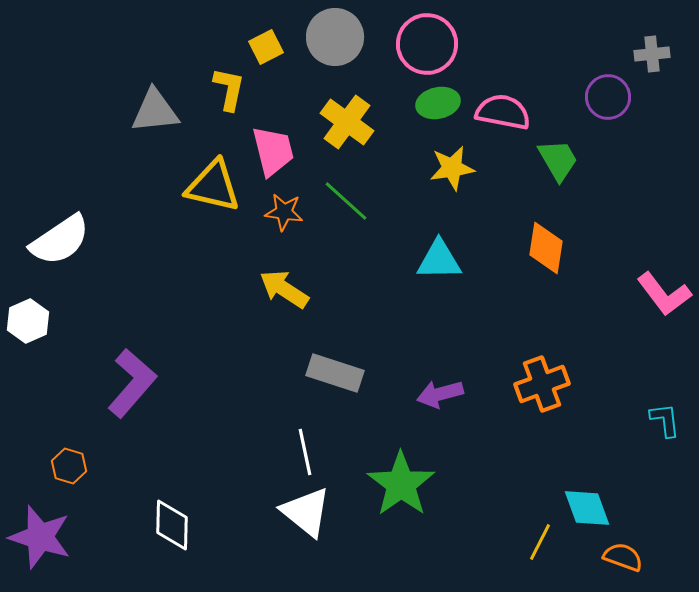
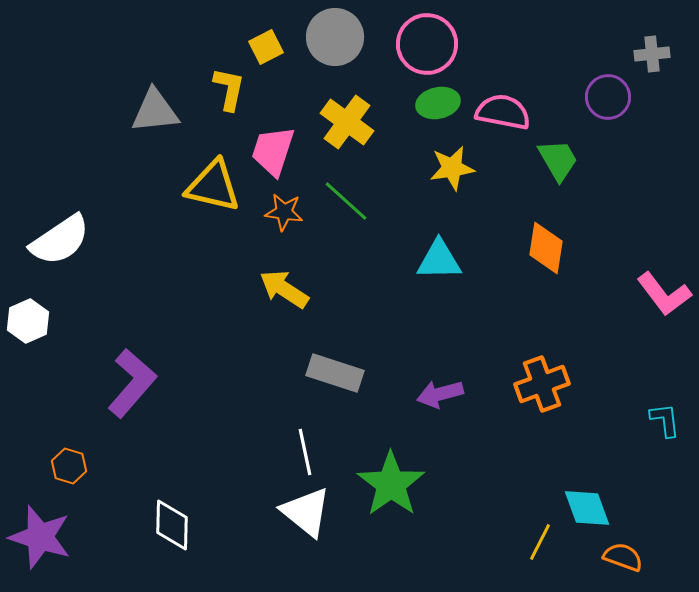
pink trapezoid: rotated 148 degrees counterclockwise
green star: moved 10 px left
